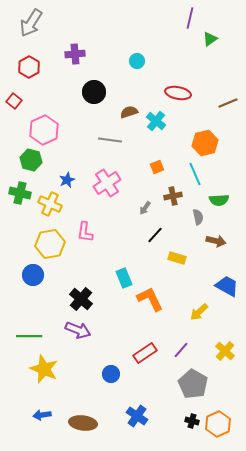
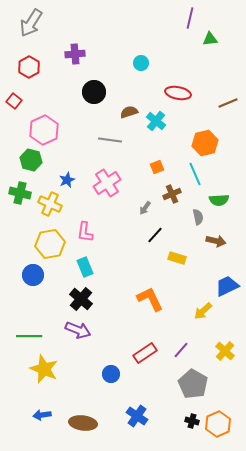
green triangle at (210, 39): rotated 28 degrees clockwise
cyan circle at (137, 61): moved 4 px right, 2 px down
brown cross at (173, 196): moved 1 px left, 2 px up; rotated 12 degrees counterclockwise
cyan rectangle at (124, 278): moved 39 px left, 11 px up
blue trapezoid at (227, 286): rotated 55 degrees counterclockwise
yellow arrow at (199, 312): moved 4 px right, 1 px up
